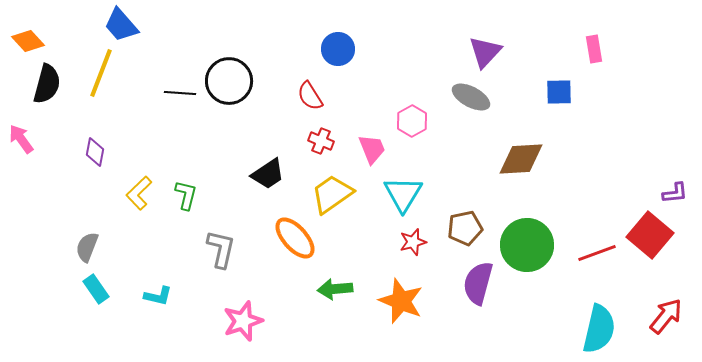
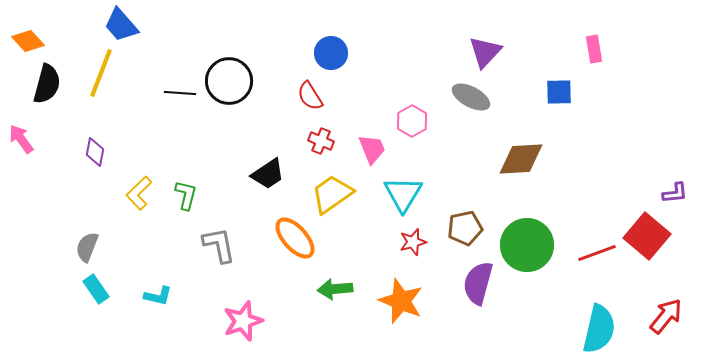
blue circle: moved 7 px left, 4 px down
red square: moved 3 px left, 1 px down
gray L-shape: moved 2 px left, 4 px up; rotated 24 degrees counterclockwise
